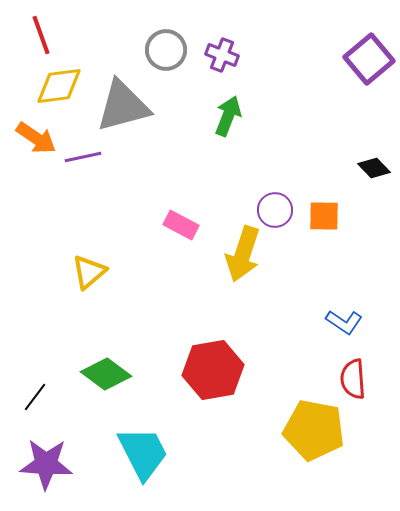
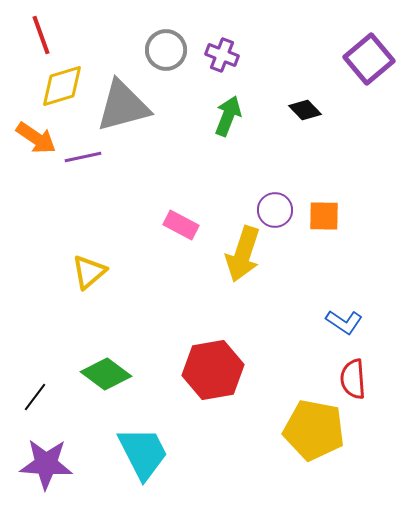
yellow diamond: moved 3 px right; rotated 9 degrees counterclockwise
black diamond: moved 69 px left, 58 px up
